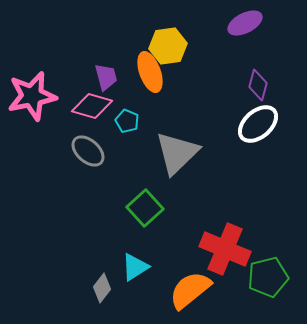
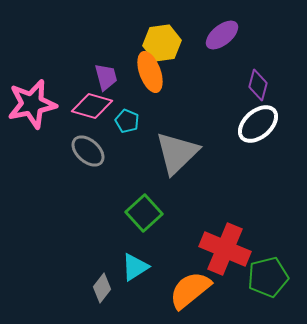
purple ellipse: moved 23 px left, 12 px down; rotated 12 degrees counterclockwise
yellow hexagon: moved 6 px left, 3 px up
pink star: moved 8 px down
green square: moved 1 px left, 5 px down
